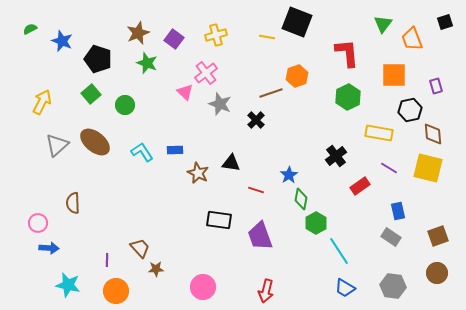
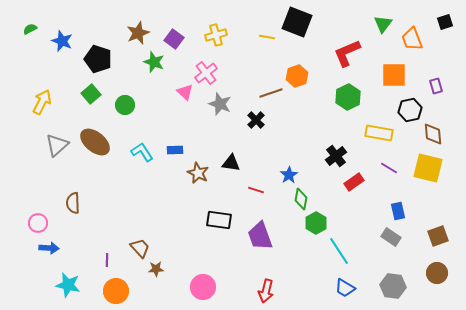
red L-shape at (347, 53): rotated 108 degrees counterclockwise
green star at (147, 63): moved 7 px right, 1 px up
red rectangle at (360, 186): moved 6 px left, 4 px up
